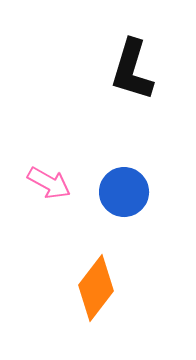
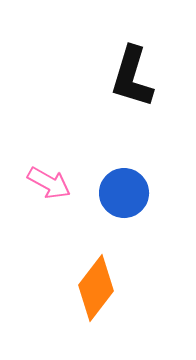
black L-shape: moved 7 px down
blue circle: moved 1 px down
